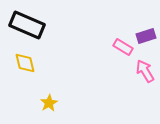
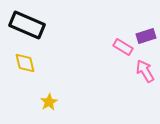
yellow star: moved 1 px up
